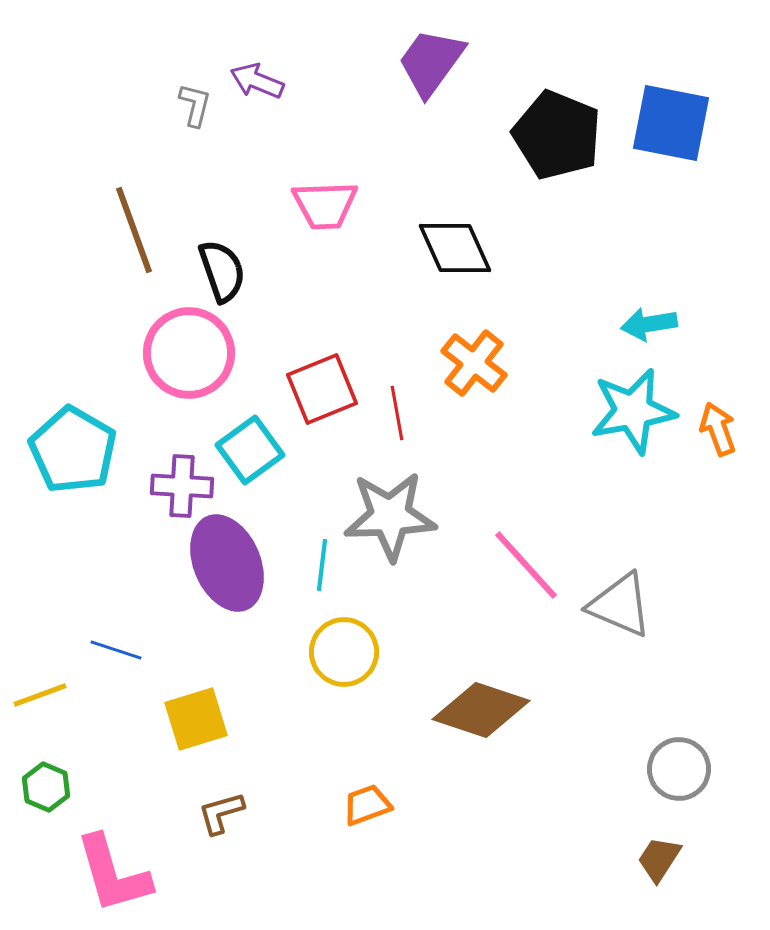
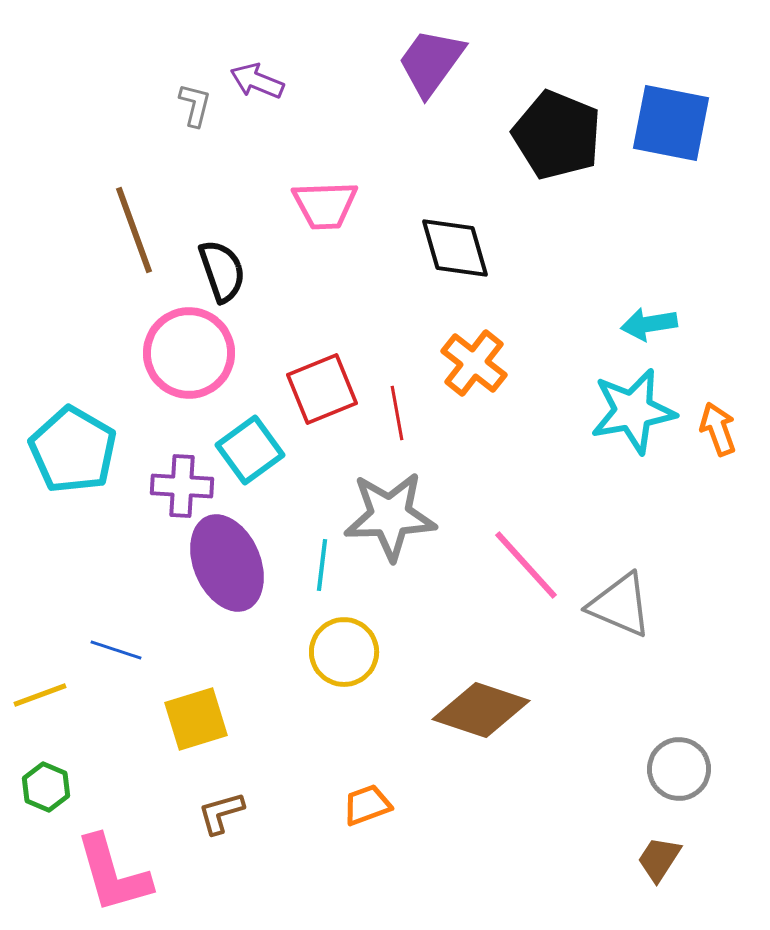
black diamond: rotated 8 degrees clockwise
